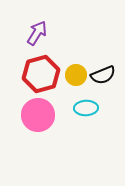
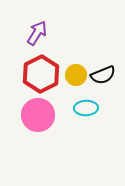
red hexagon: rotated 12 degrees counterclockwise
